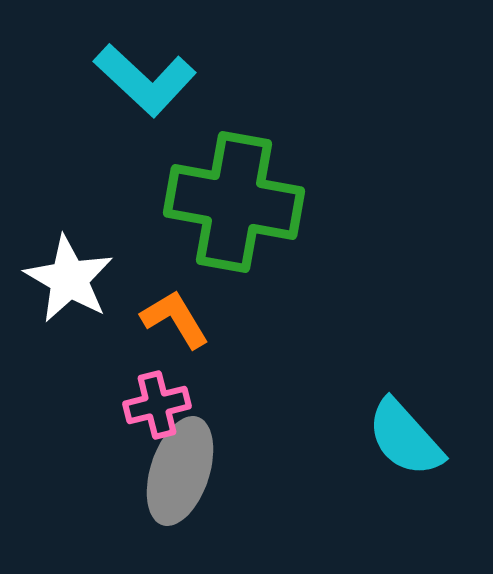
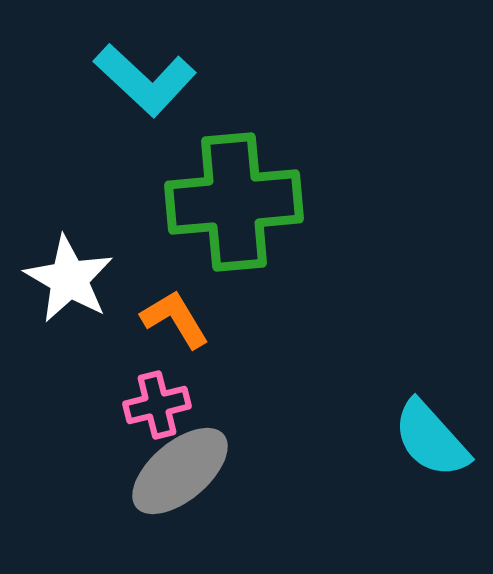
green cross: rotated 15 degrees counterclockwise
cyan semicircle: moved 26 px right, 1 px down
gray ellipse: rotated 32 degrees clockwise
